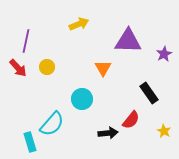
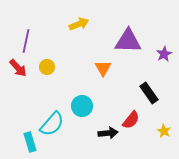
cyan circle: moved 7 px down
